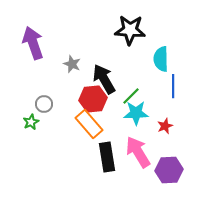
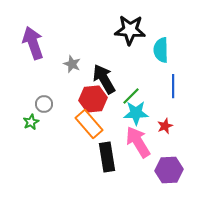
cyan semicircle: moved 9 px up
pink arrow: moved 10 px up
